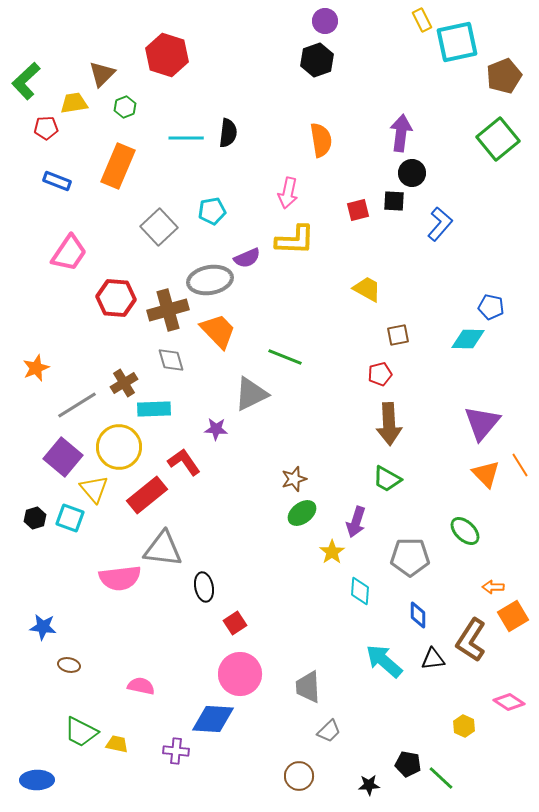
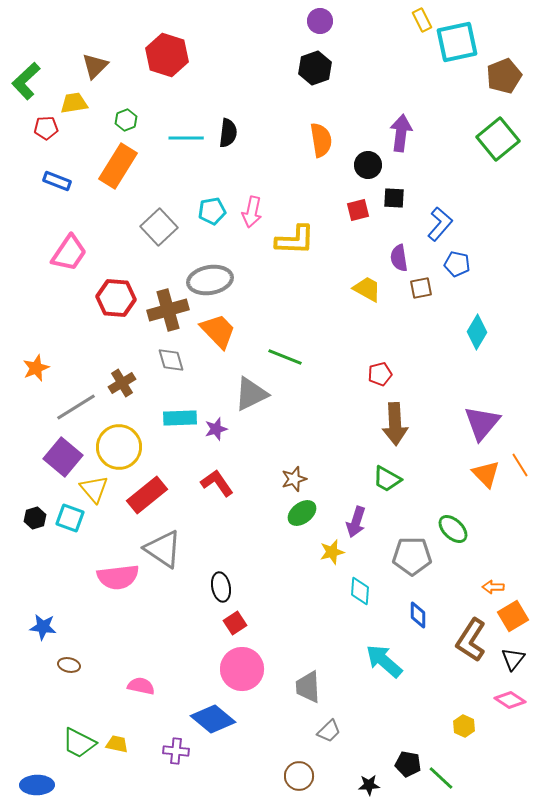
purple circle at (325, 21): moved 5 px left
black hexagon at (317, 60): moved 2 px left, 8 px down
brown triangle at (102, 74): moved 7 px left, 8 px up
green hexagon at (125, 107): moved 1 px right, 13 px down
orange rectangle at (118, 166): rotated 9 degrees clockwise
black circle at (412, 173): moved 44 px left, 8 px up
pink arrow at (288, 193): moved 36 px left, 19 px down
black square at (394, 201): moved 3 px up
purple semicircle at (247, 258): moved 152 px right; rotated 104 degrees clockwise
blue pentagon at (491, 307): moved 34 px left, 43 px up
brown square at (398, 335): moved 23 px right, 47 px up
cyan diamond at (468, 339): moved 9 px right, 7 px up; rotated 60 degrees counterclockwise
brown cross at (124, 383): moved 2 px left
gray line at (77, 405): moved 1 px left, 2 px down
cyan rectangle at (154, 409): moved 26 px right, 9 px down
brown arrow at (389, 424): moved 6 px right
purple star at (216, 429): rotated 20 degrees counterclockwise
red L-shape at (184, 462): moved 33 px right, 21 px down
green ellipse at (465, 531): moved 12 px left, 2 px up
gray triangle at (163, 549): rotated 27 degrees clockwise
yellow star at (332, 552): rotated 20 degrees clockwise
gray pentagon at (410, 557): moved 2 px right, 1 px up
pink semicircle at (120, 578): moved 2 px left, 1 px up
black ellipse at (204, 587): moved 17 px right
black triangle at (433, 659): moved 80 px right; rotated 45 degrees counterclockwise
pink circle at (240, 674): moved 2 px right, 5 px up
pink diamond at (509, 702): moved 1 px right, 2 px up
blue diamond at (213, 719): rotated 36 degrees clockwise
green trapezoid at (81, 732): moved 2 px left, 11 px down
blue ellipse at (37, 780): moved 5 px down
